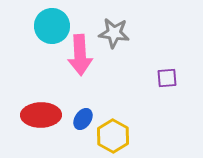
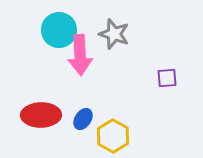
cyan circle: moved 7 px right, 4 px down
gray star: moved 1 px down; rotated 12 degrees clockwise
